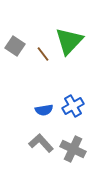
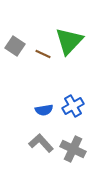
brown line: rotated 28 degrees counterclockwise
